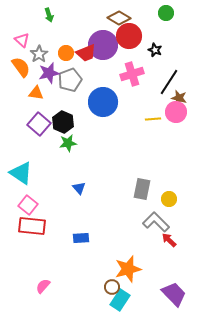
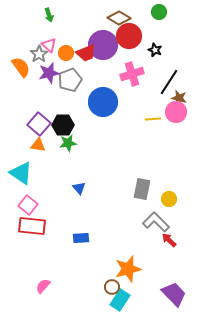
green circle: moved 7 px left, 1 px up
pink triangle: moved 27 px right, 5 px down
orange triangle: moved 2 px right, 52 px down
black hexagon: moved 3 px down; rotated 25 degrees counterclockwise
